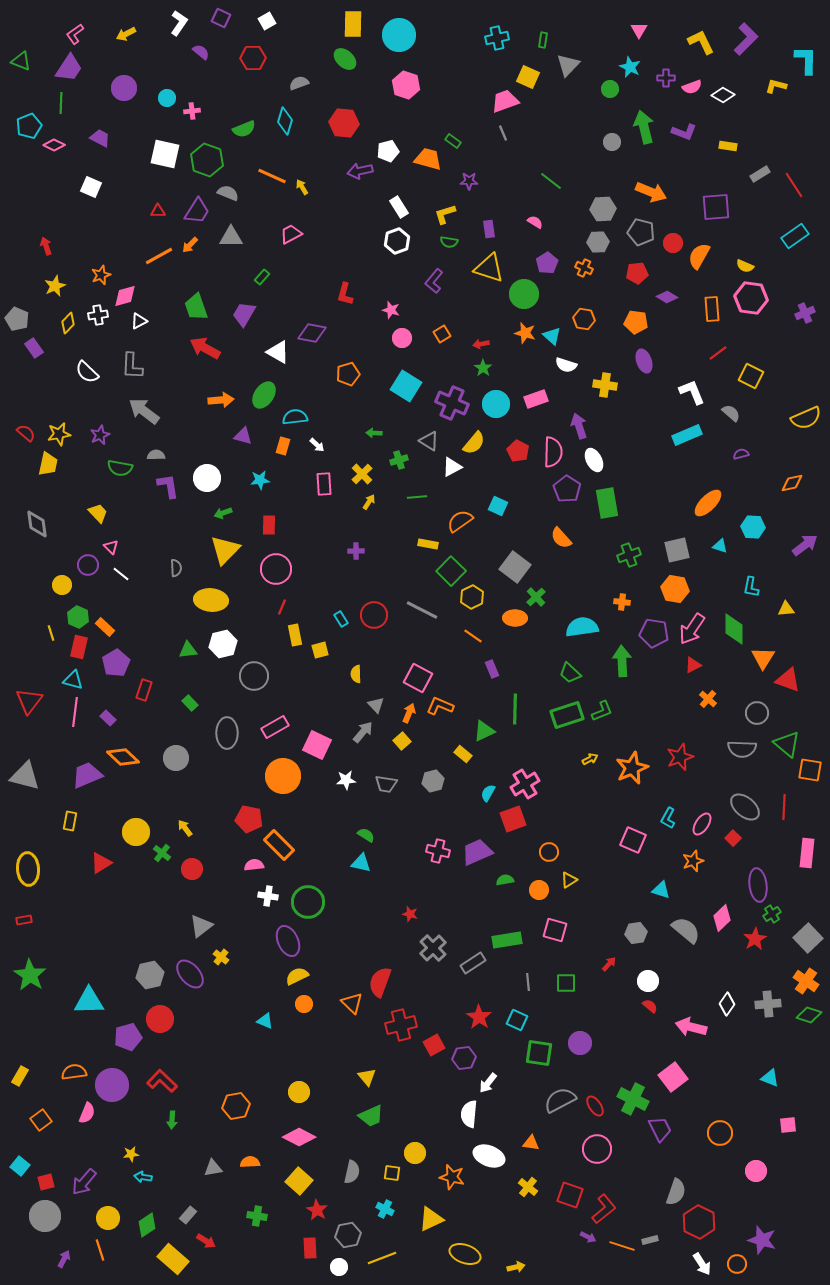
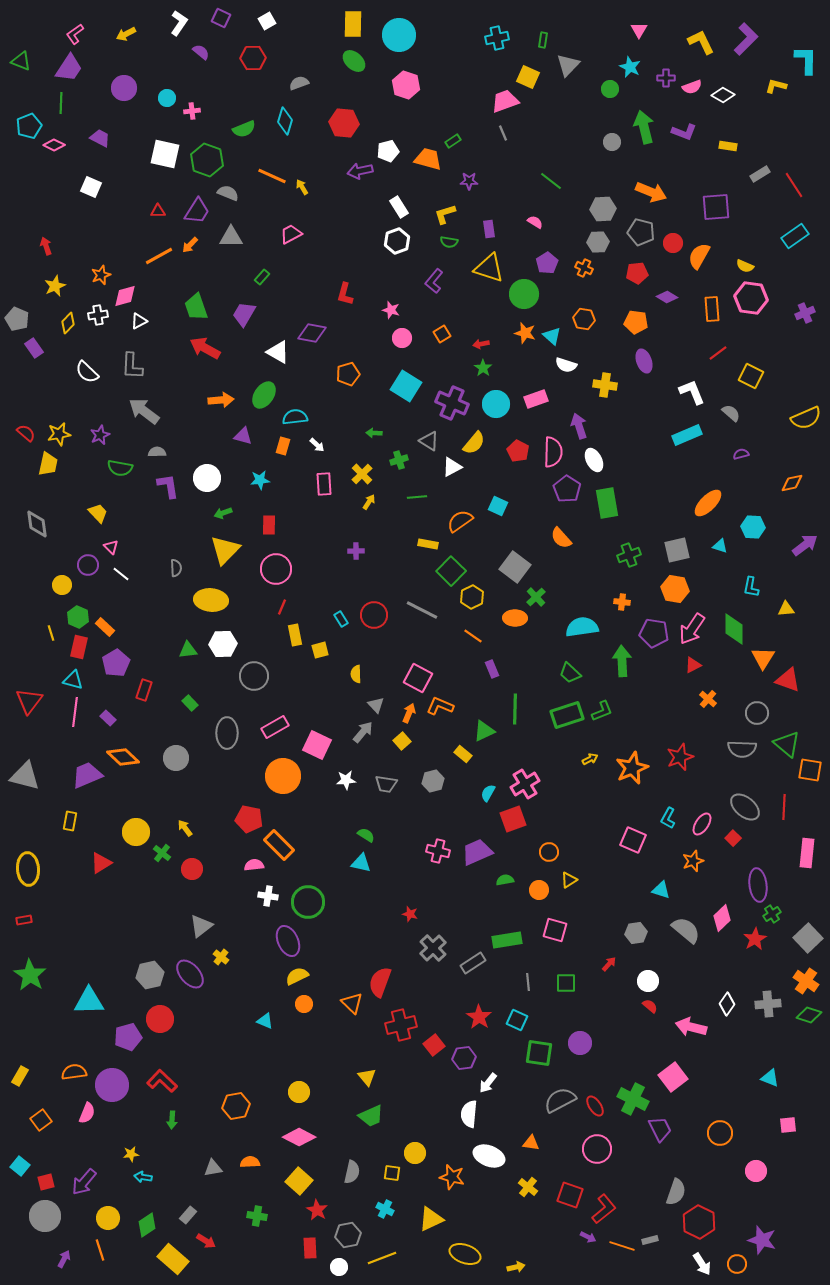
green ellipse at (345, 59): moved 9 px right, 2 px down
green rectangle at (453, 141): rotated 70 degrees counterclockwise
gray semicircle at (156, 455): moved 1 px right, 3 px up
white hexagon at (223, 644): rotated 12 degrees clockwise
red square at (434, 1045): rotated 10 degrees counterclockwise
